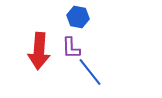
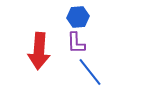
blue hexagon: rotated 15 degrees counterclockwise
purple L-shape: moved 5 px right, 5 px up
